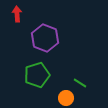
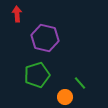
purple hexagon: rotated 8 degrees counterclockwise
green line: rotated 16 degrees clockwise
orange circle: moved 1 px left, 1 px up
